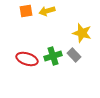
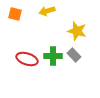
orange square: moved 11 px left, 3 px down; rotated 24 degrees clockwise
yellow star: moved 5 px left, 2 px up
green cross: rotated 18 degrees clockwise
